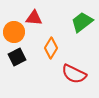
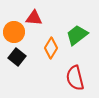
green trapezoid: moved 5 px left, 13 px down
black square: rotated 24 degrees counterclockwise
red semicircle: moved 1 px right, 4 px down; rotated 50 degrees clockwise
